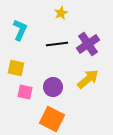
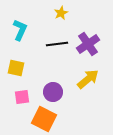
purple circle: moved 5 px down
pink square: moved 3 px left, 5 px down; rotated 21 degrees counterclockwise
orange square: moved 8 px left
